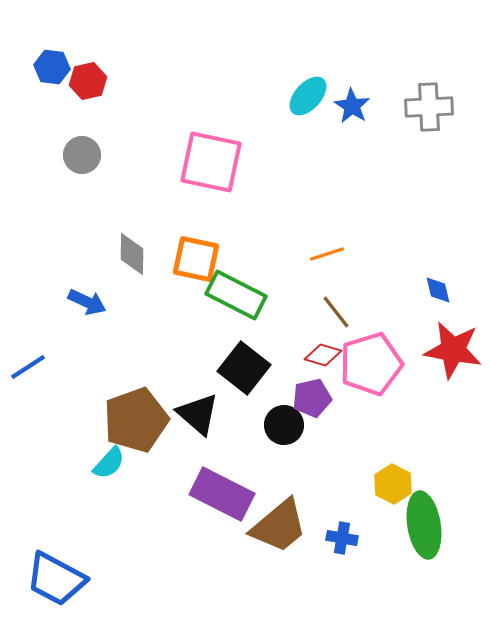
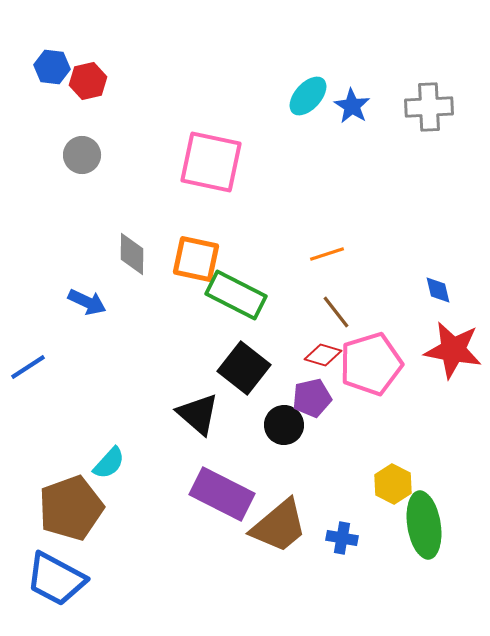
brown pentagon: moved 65 px left, 88 px down
